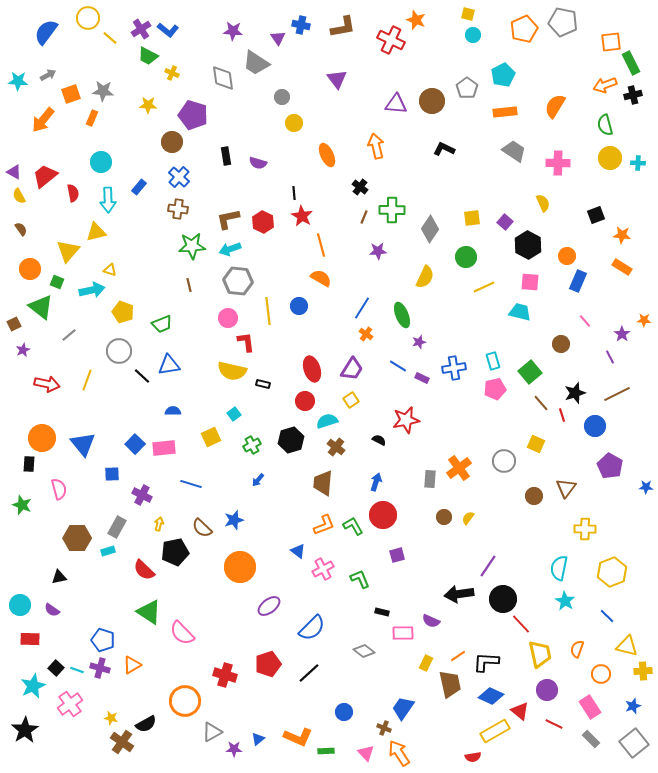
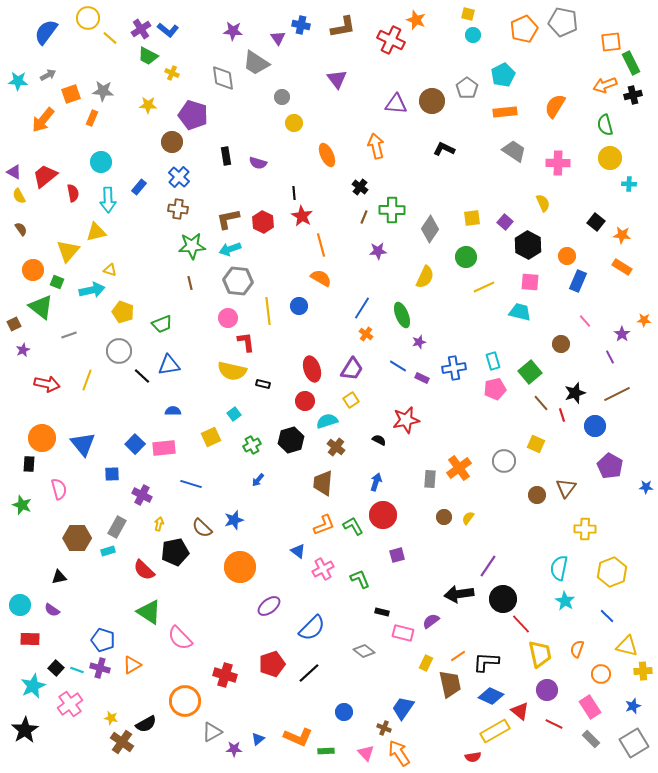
cyan cross at (638, 163): moved 9 px left, 21 px down
black square at (596, 215): moved 7 px down; rotated 30 degrees counterclockwise
orange circle at (30, 269): moved 3 px right, 1 px down
brown line at (189, 285): moved 1 px right, 2 px up
gray line at (69, 335): rotated 21 degrees clockwise
brown circle at (534, 496): moved 3 px right, 1 px up
purple semicircle at (431, 621): rotated 120 degrees clockwise
pink semicircle at (182, 633): moved 2 px left, 5 px down
pink rectangle at (403, 633): rotated 15 degrees clockwise
red pentagon at (268, 664): moved 4 px right
gray square at (634, 743): rotated 8 degrees clockwise
